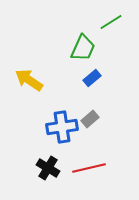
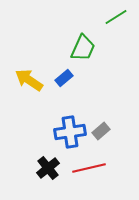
green line: moved 5 px right, 5 px up
blue rectangle: moved 28 px left
gray rectangle: moved 11 px right, 12 px down
blue cross: moved 8 px right, 5 px down
black cross: rotated 20 degrees clockwise
